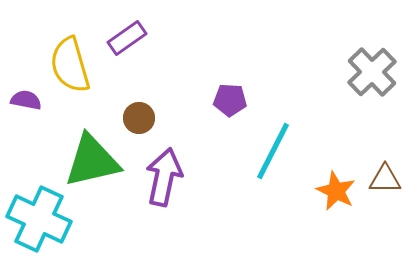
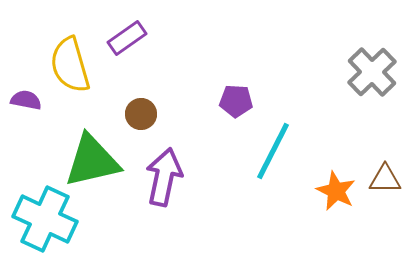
purple pentagon: moved 6 px right, 1 px down
brown circle: moved 2 px right, 4 px up
cyan cross: moved 6 px right
